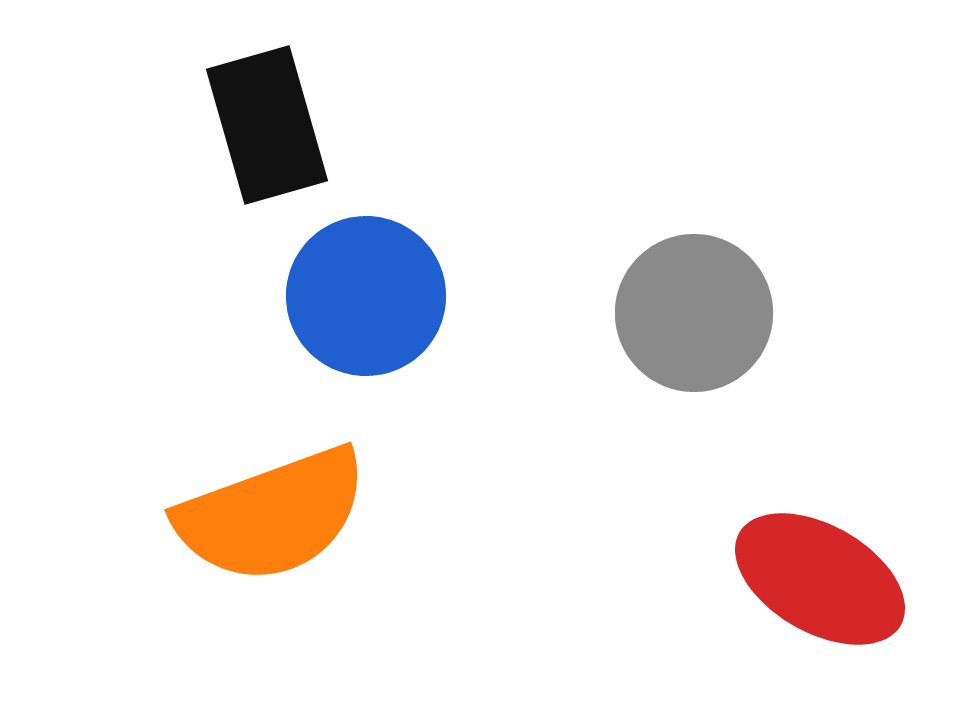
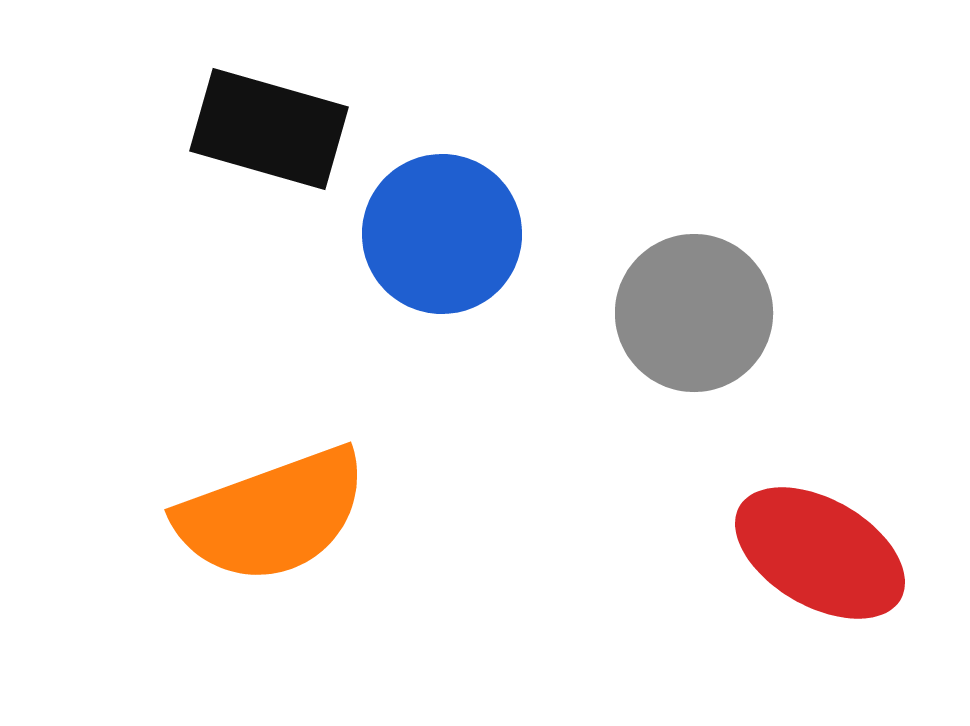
black rectangle: moved 2 px right, 4 px down; rotated 58 degrees counterclockwise
blue circle: moved 76 px right, 62 px up
red ellipse: moved 26 px up
